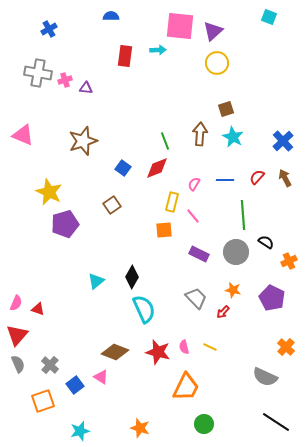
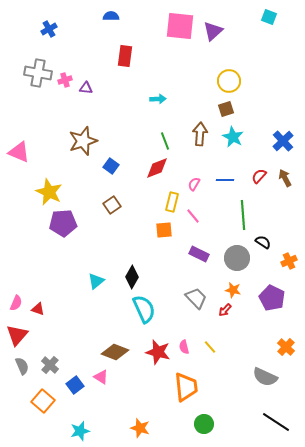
cyan arrow at (158, 50): moved 49 px down
yellow circle at (217, 63): moved 12 px right, 18 px down
pink triangle at (23, 135): moved 4 px left, 17 px down
blue square at (123, 168): moved 12 px left, 2 px up
red semicircle at (257, 177): moved 2 px right, 1 px up
purple pentagon at (65, 224): moved 2 px left, 1 px up; rotated 12 degrees clockwise
black semicircle at (266, 242): moved 3 px left
gray circle at (236, 252): moved 1 px right, 6 px down
red arrow at (223, 312): moved 2 px right, 2 px up
yellow line at (210, 347): rotated 24 degrees clockwise
gray semicircle at (18, 364): moved 4 px right, 2 px down
orange trapezoid at (186, 387): rotated 32 degrees counterclockwise
orange square at (43, 401): rotated 30 degrees counterclockwise
